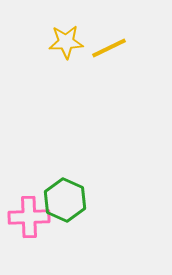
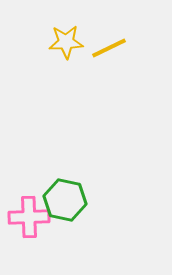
green hexagon: rotated 12 degrees counterclockwise
